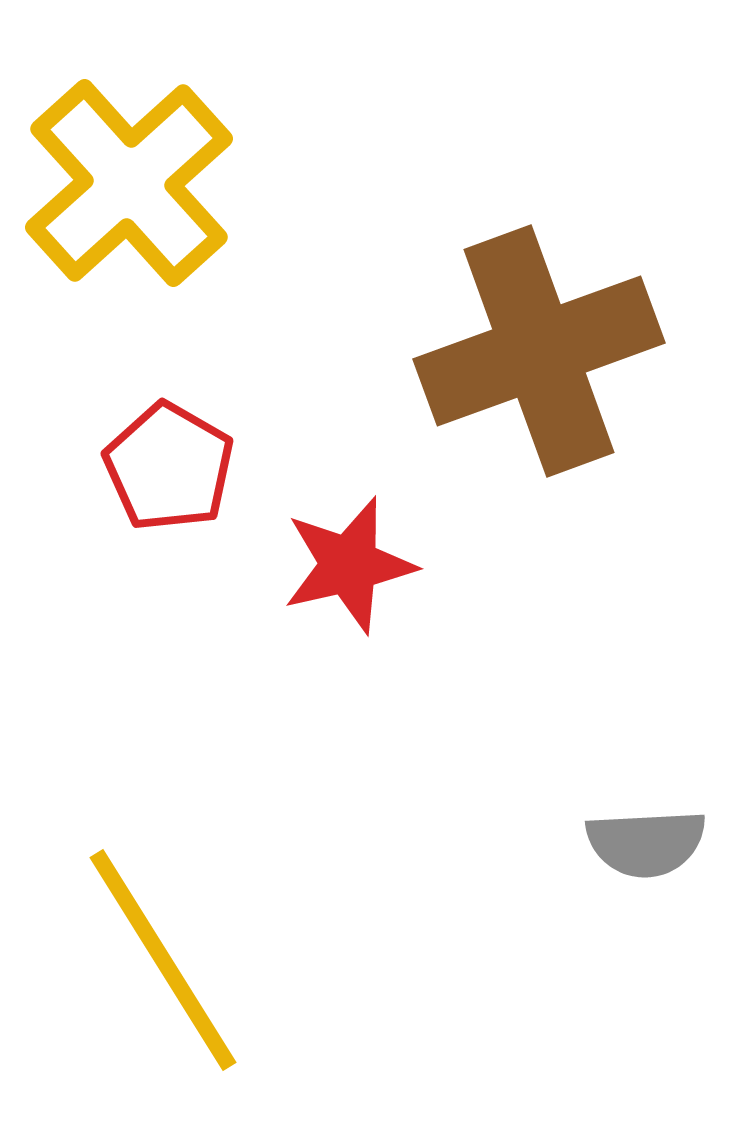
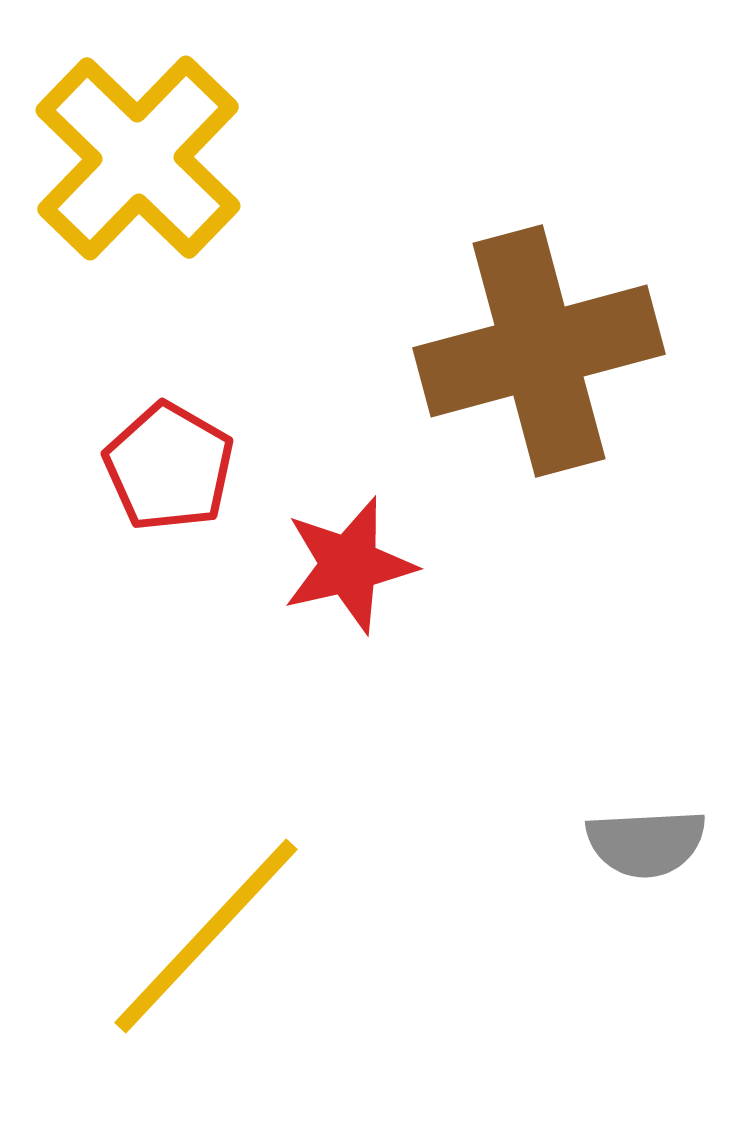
yellow cross: moved 9 px right, 25 px up; rotated 4 degrees counterclockwise
brown cross: rotated 5 degrees clockwise
yellow line: moved 43 px right, 24 px up; rotated 75 degrees clockwise
